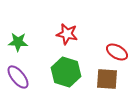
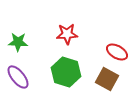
red star: rotated 15 degrees counterclockwise
brown square: rotated 25 degrees clockwise
